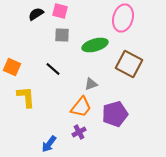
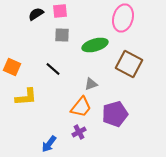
pink square: rotated 21 degrees counterclockwise
yellow L-shape: rotated 90 degrees clockwise
